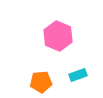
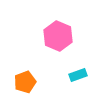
orange pentagon: moved 16 px left; rotated 15 degrees counterclockwise
